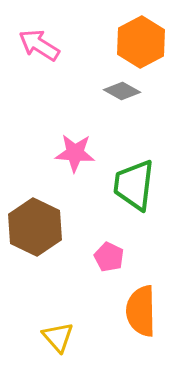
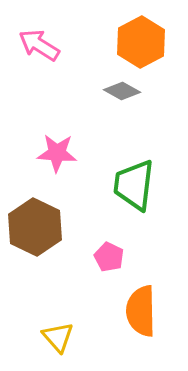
pink star: moved 18 px left
